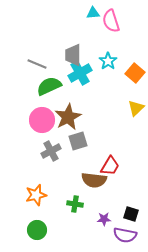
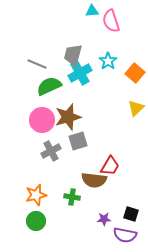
cyan triangle: moved 1 px left, 2 px up
gray trapezoid: rotated 15 degrees clockwise
brown star: rotated 12 degrees clockwise
green cross: moved 3 px left, 7 px up
green circle: moved 1 px left, 9 px up
